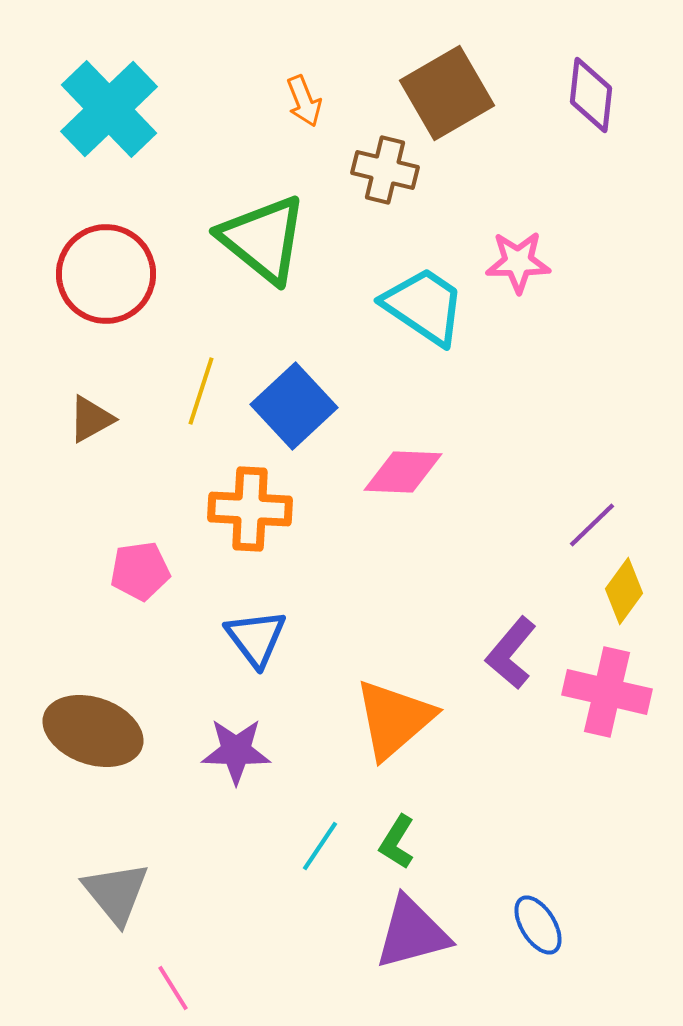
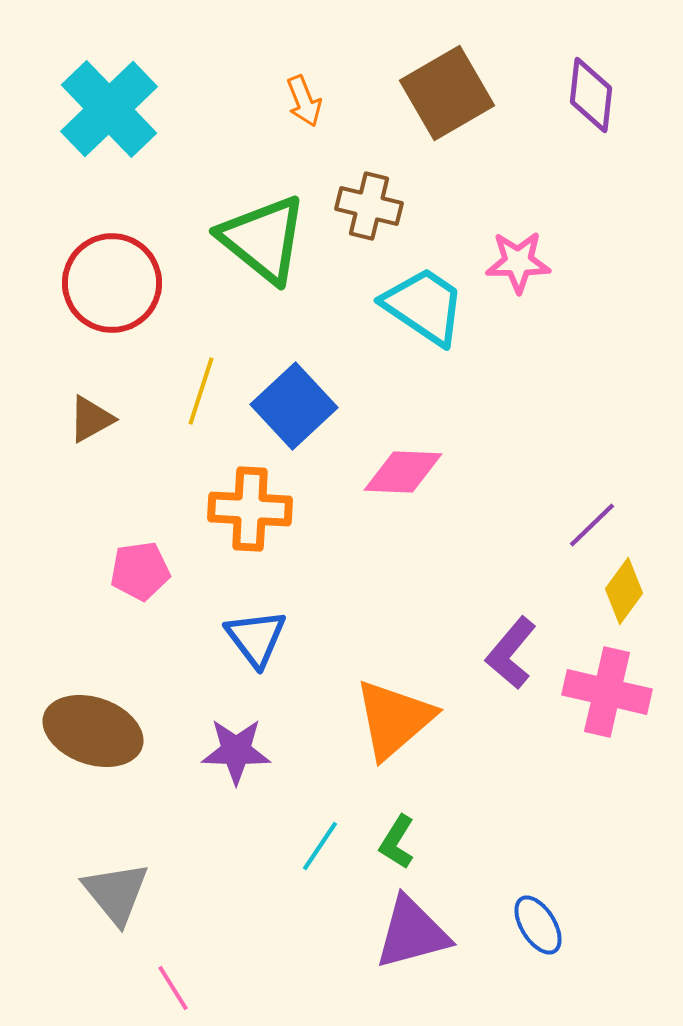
brown cross: moved 16 px left, 36 px down
red circle: moved 6 px right, 9 px down
